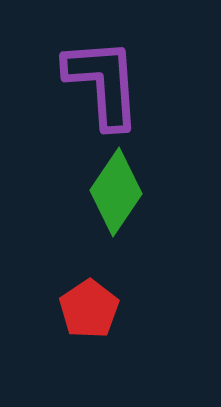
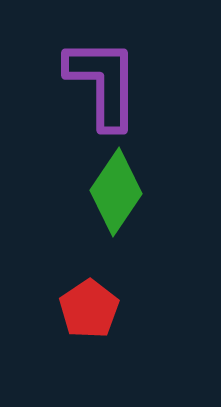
purple L-shape: rotated 4 degrees clockwise
